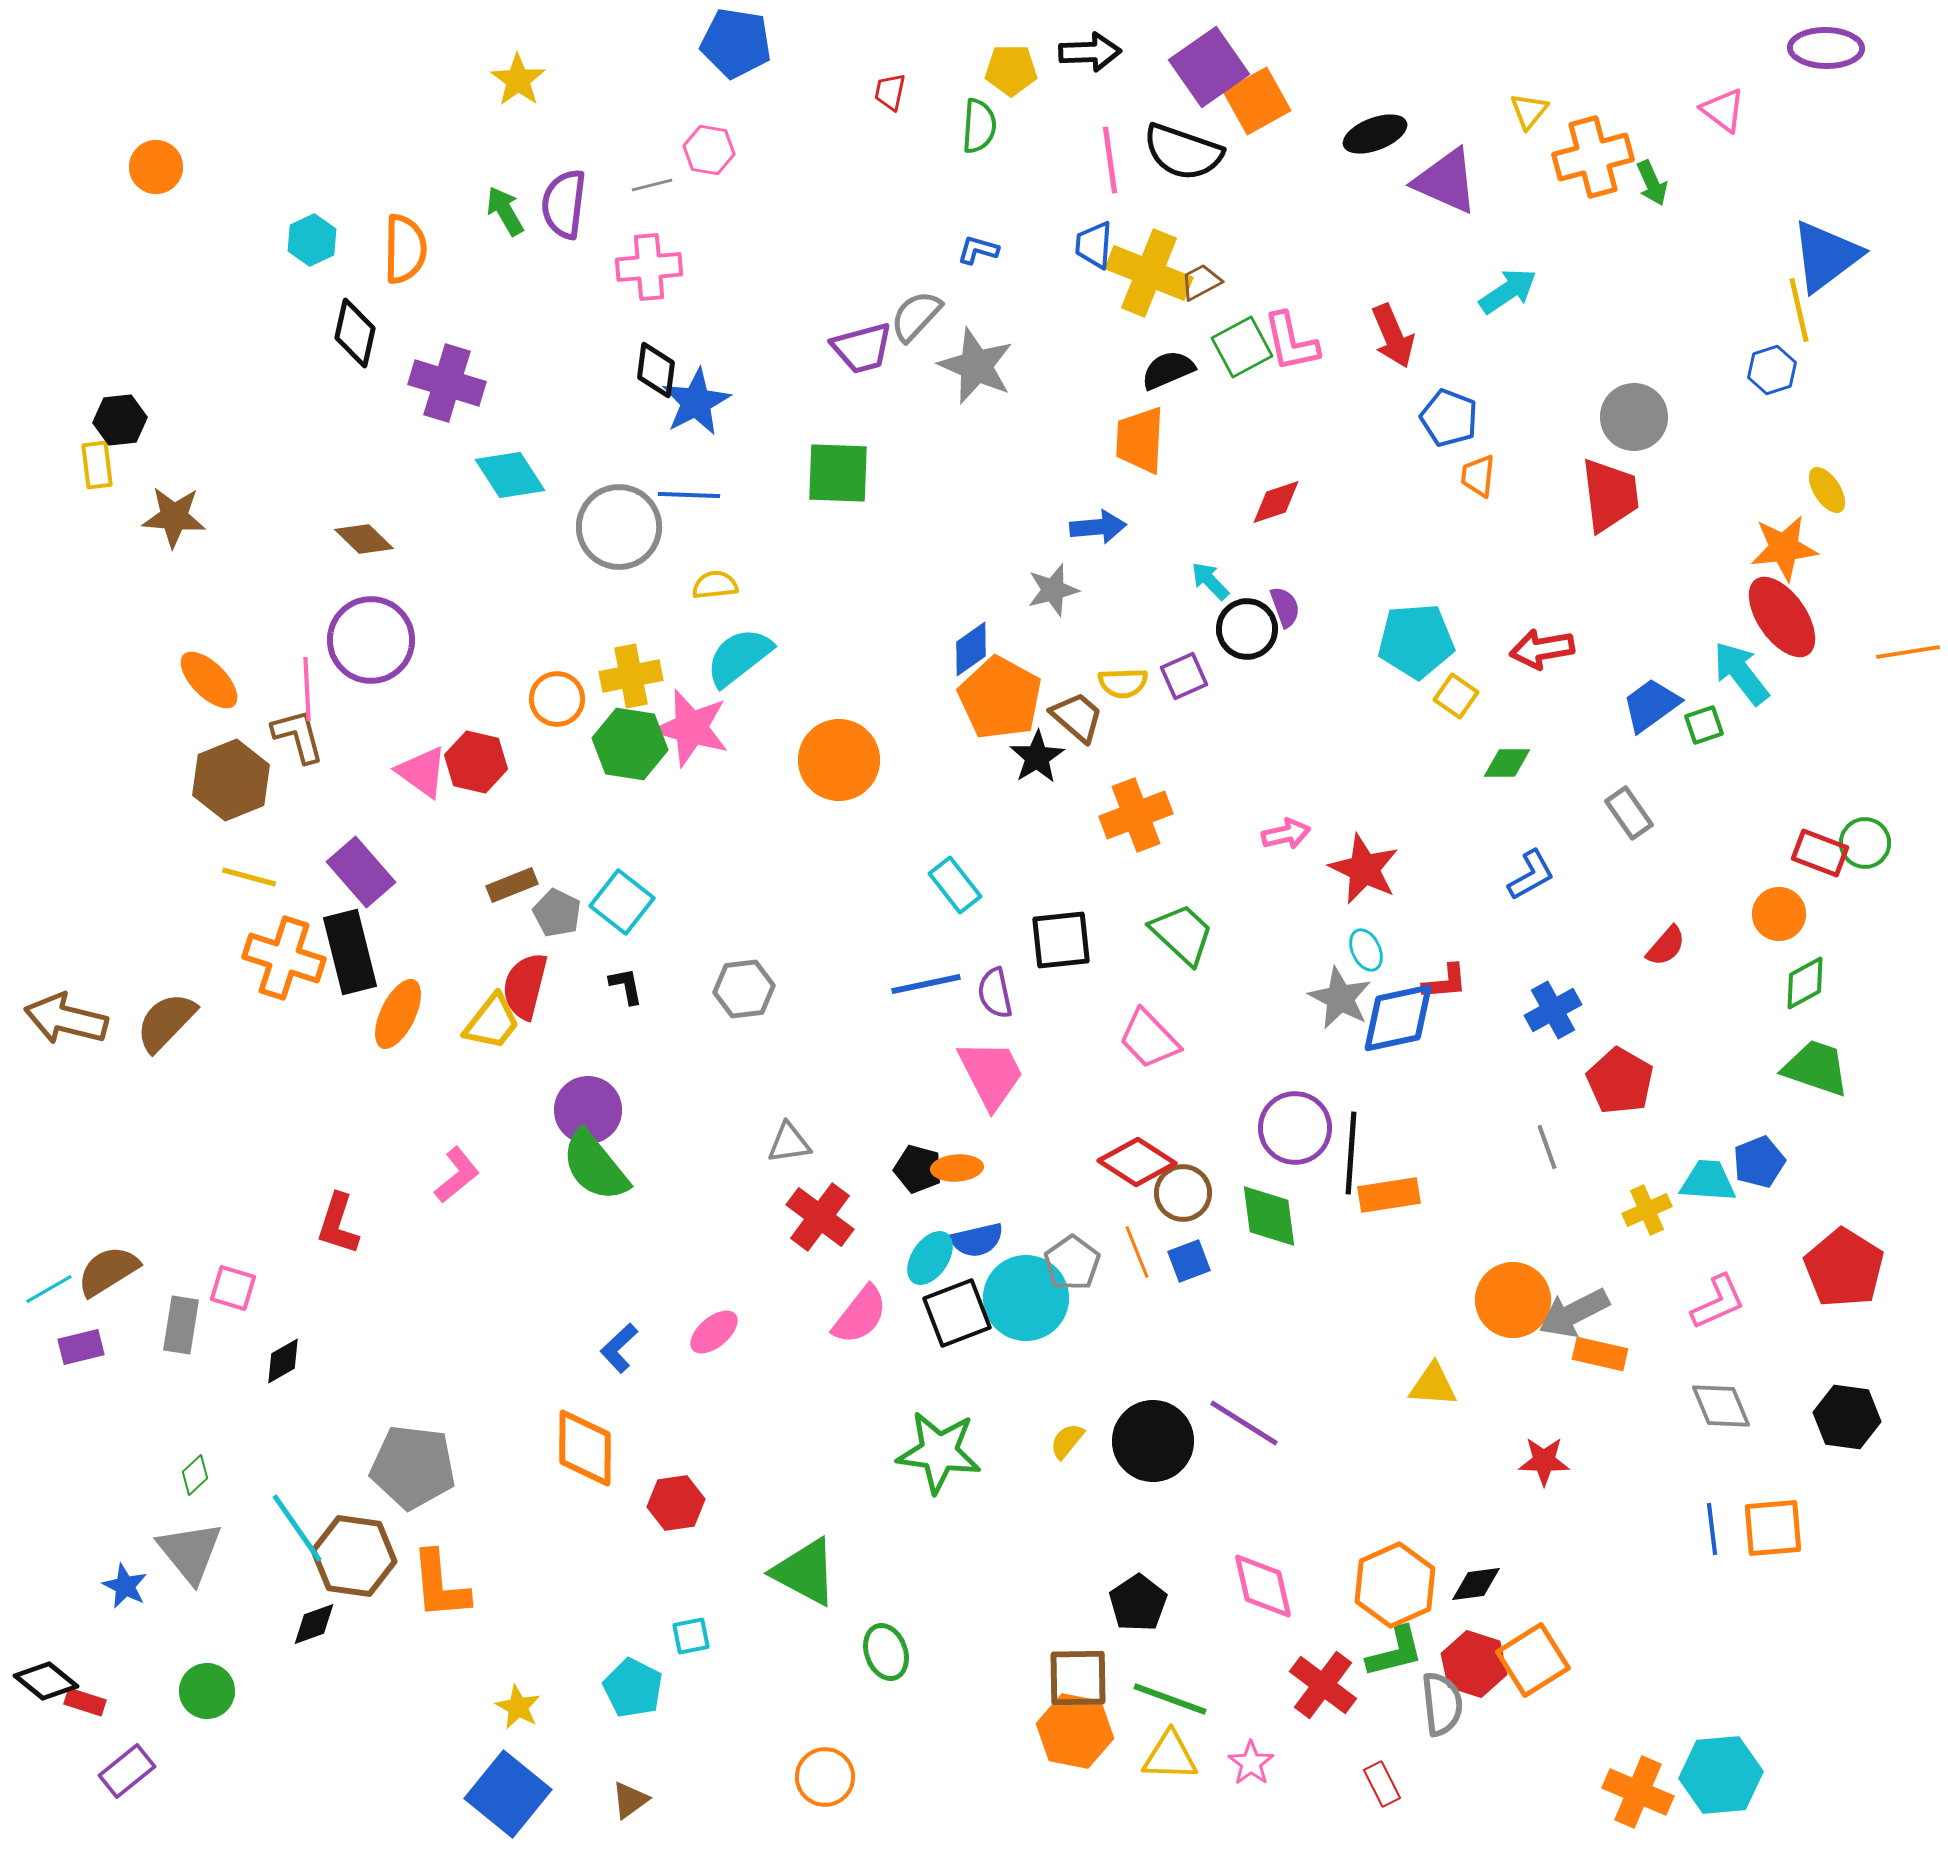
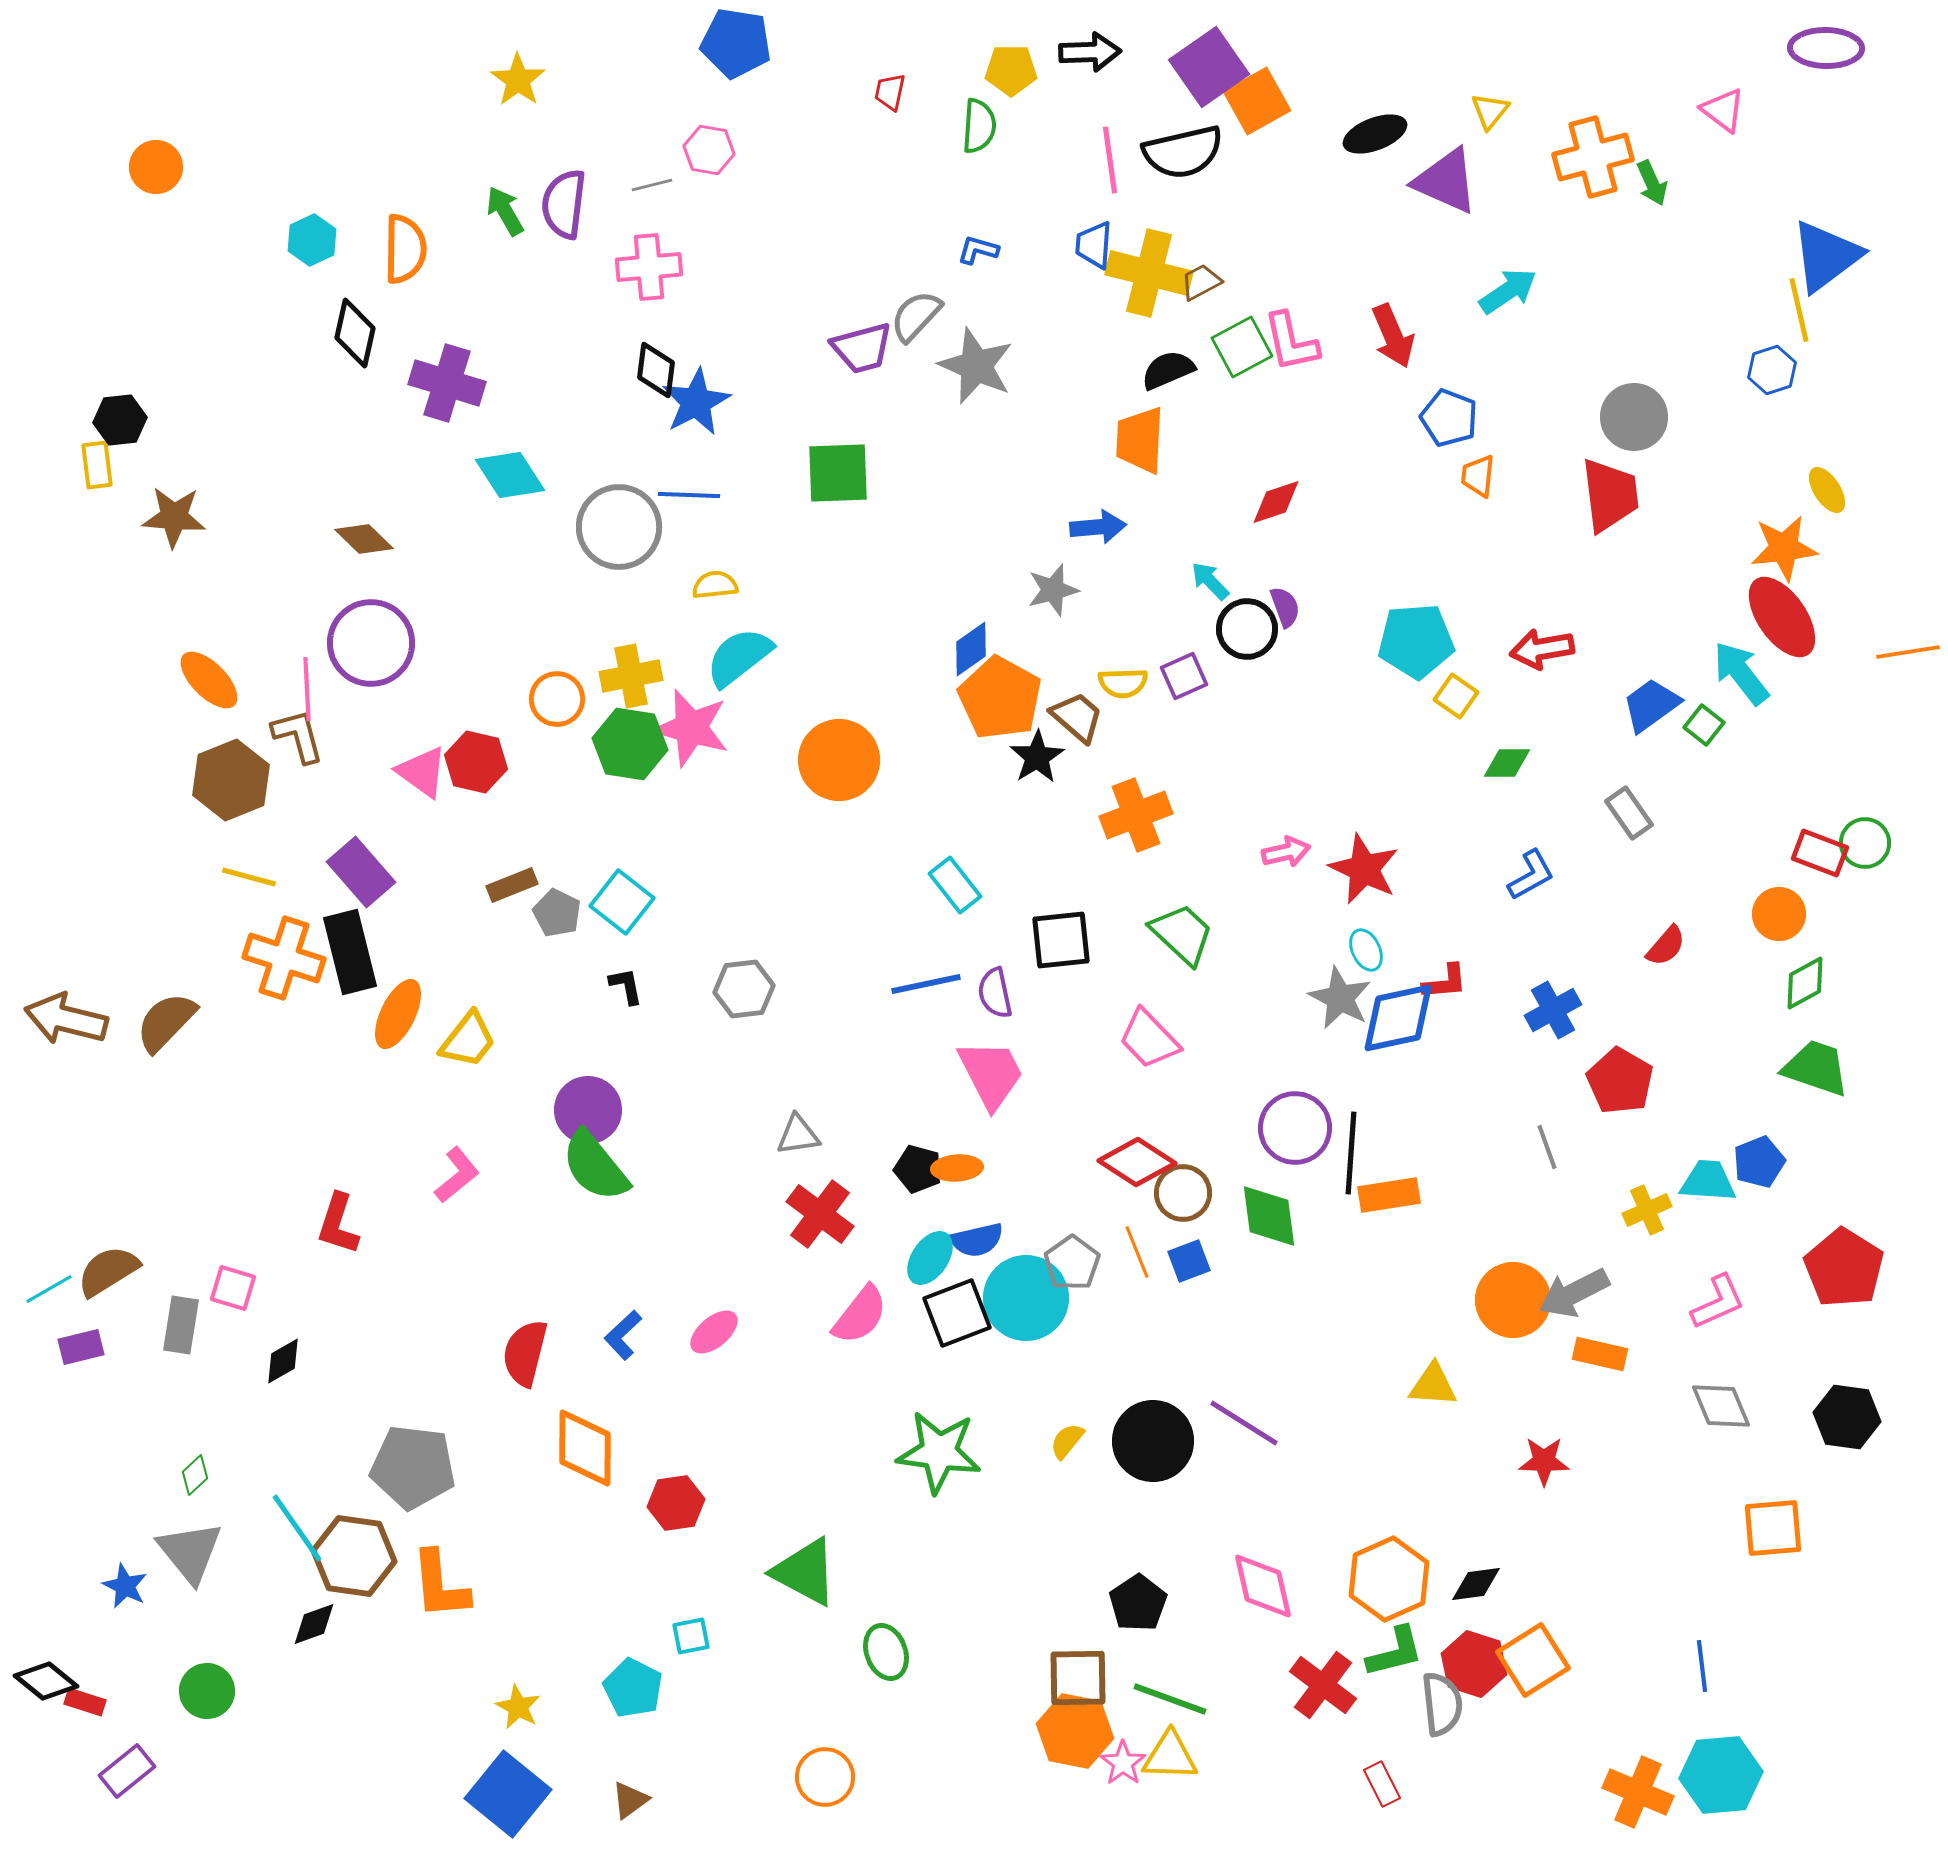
yellow triangle at (1529, 111): moved 39 px left
black semicircle at (1183, 152): rotated 32 degrees counterclockwise
yellow cross at (1149, 273): rotated 8 degrees counterclockwise
green square at (838, 473): rotated 4 degrees counterclockwise
purple circle at (371, 640): moved 3 px down
green square at (1704, 725): rotated 33 degrees counterclockwise
pink arrow at (1286, 834): moved 18 px down
red semicircle at (525, 986): moved 367 px down
yellow trapezoid at (492, 1022): moved 24 px left, 18 px down
gray triangle at (789, 1143): moved 9 px right, 8 px up
red cross at (820, 1217): moved 3 px up
gray arrow at (1574, 1313): moved 20 px up
blue L-shape at (619, 1348): moved 4 px right, 13 px up
blue line at (1712, 1529): moved 10 px left, 137 px down
orange hexagon at (1395, 1585): moved 6 px left, 6 px up
pink star at (1251, 1763): moved 128 px left
